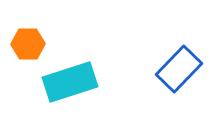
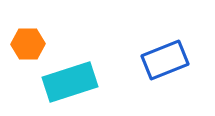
blue rectangle: moved 14 px left, 9 px up; rotated 24 degrees clockwise
